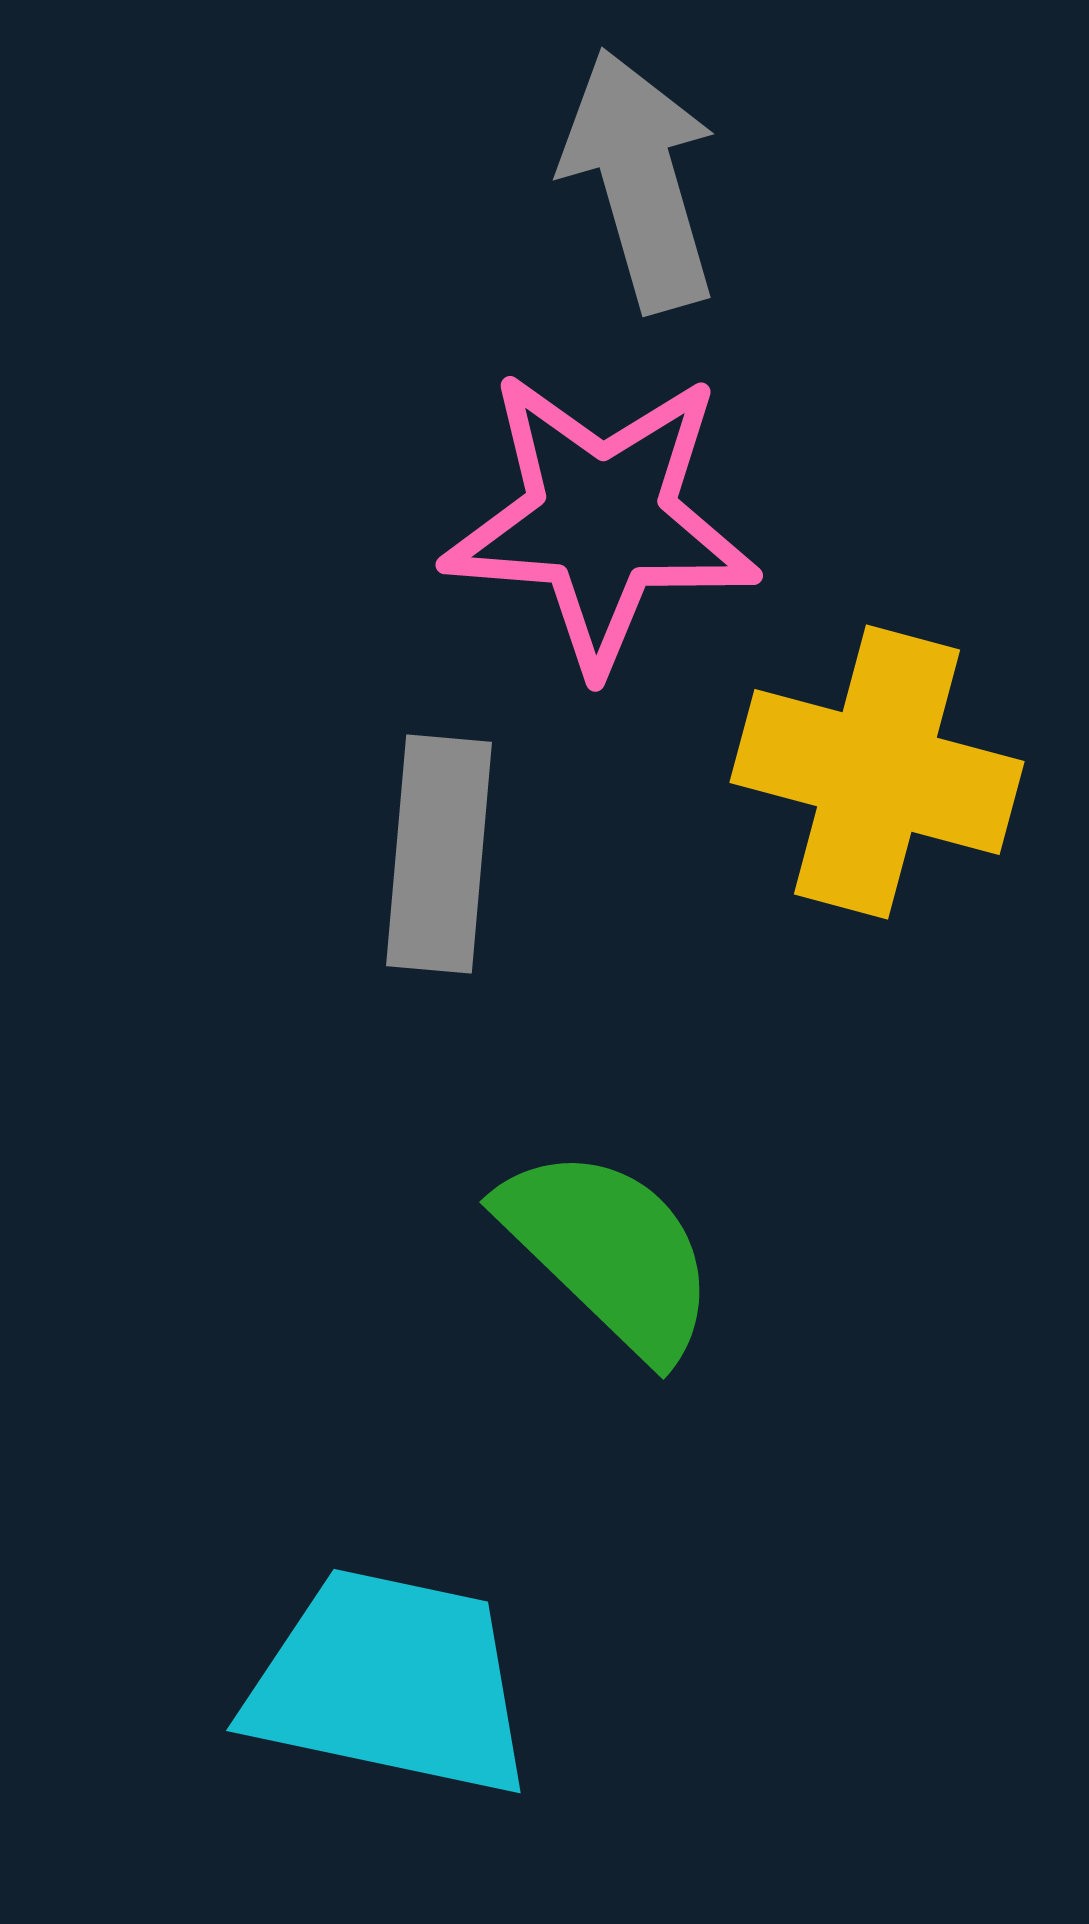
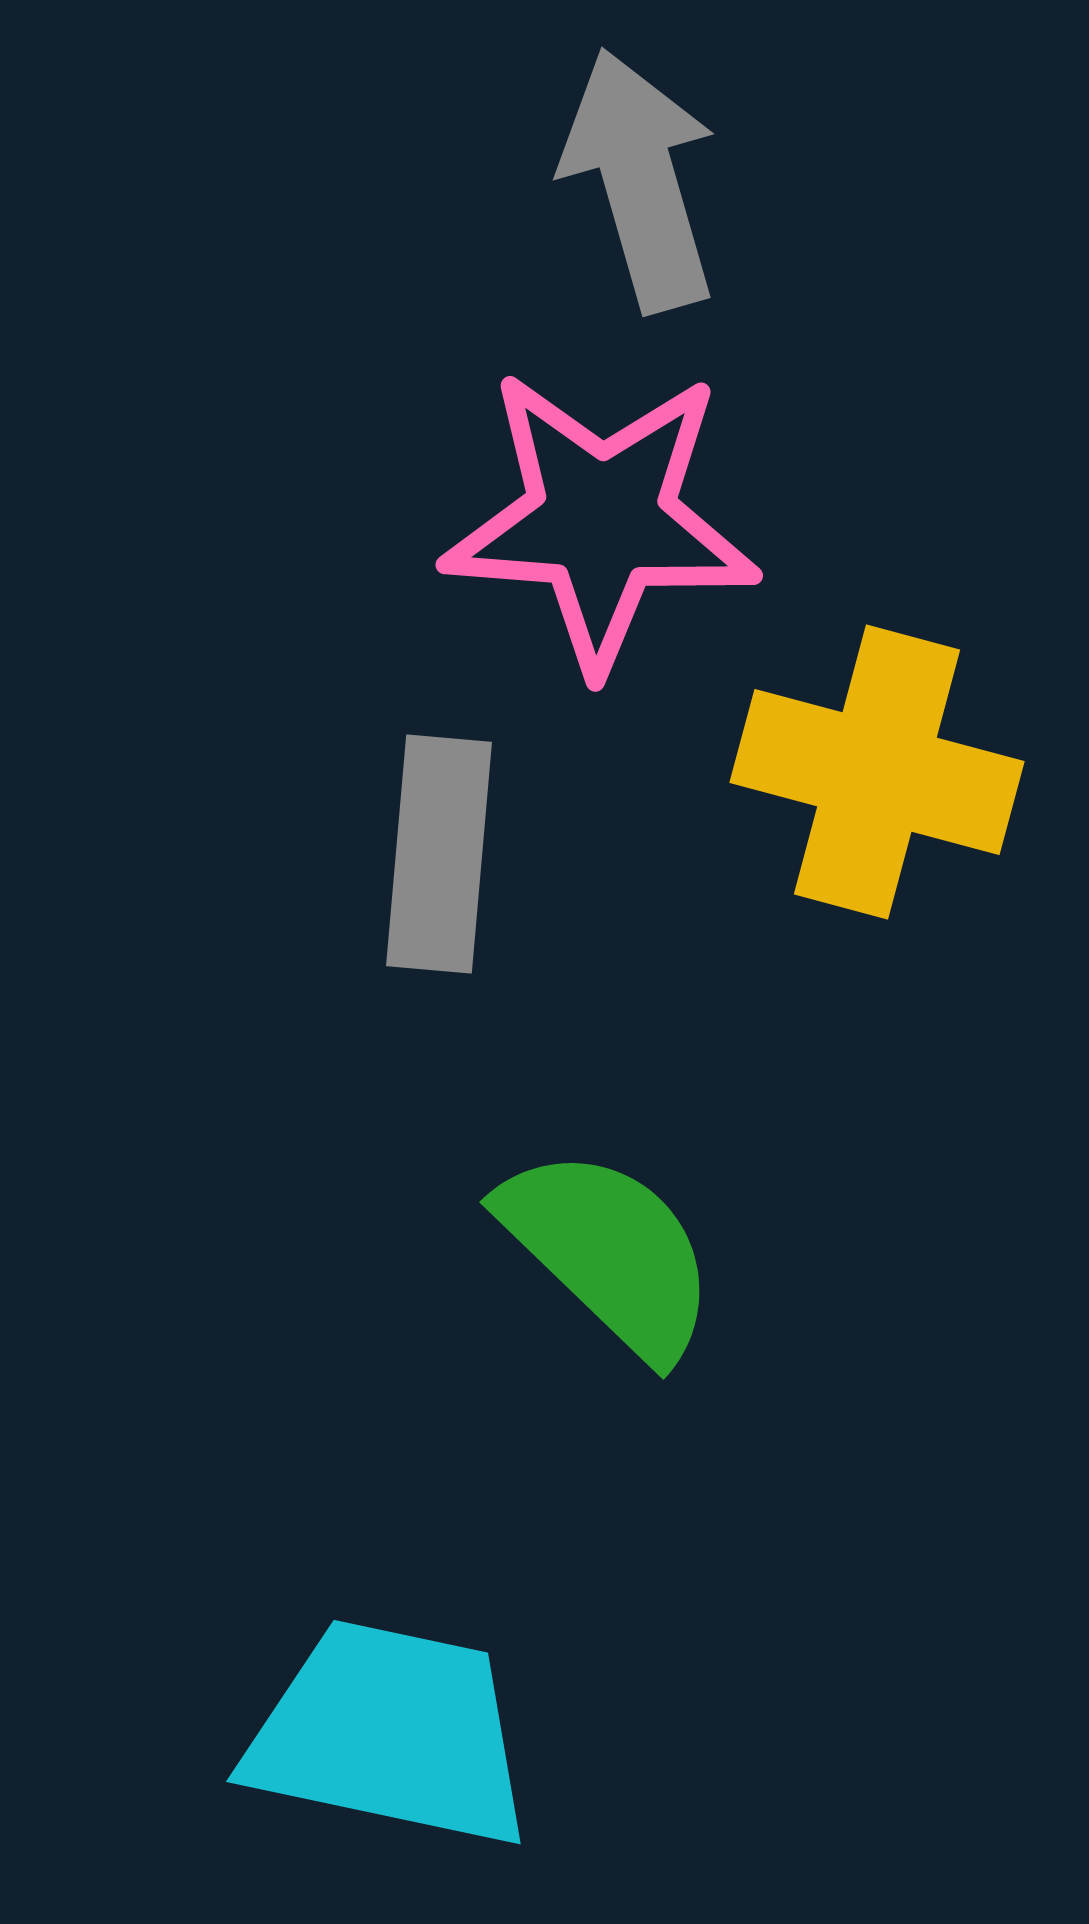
cyan trapezoid: moved 51 px down
